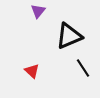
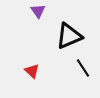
purple triangle: rotated 14 degrees counterclockwise
